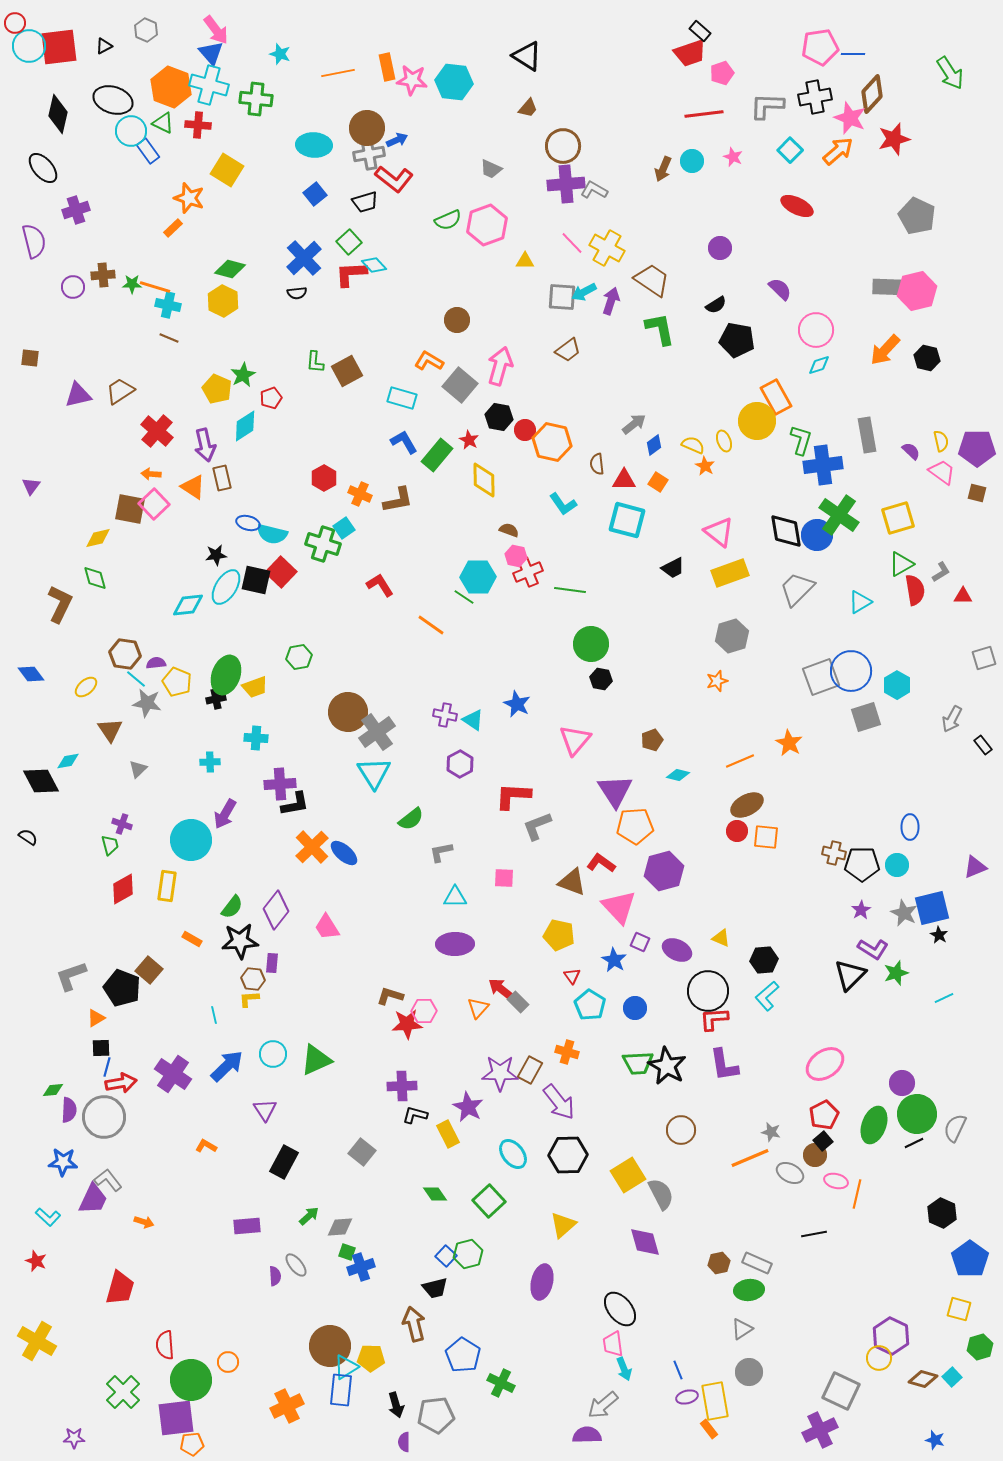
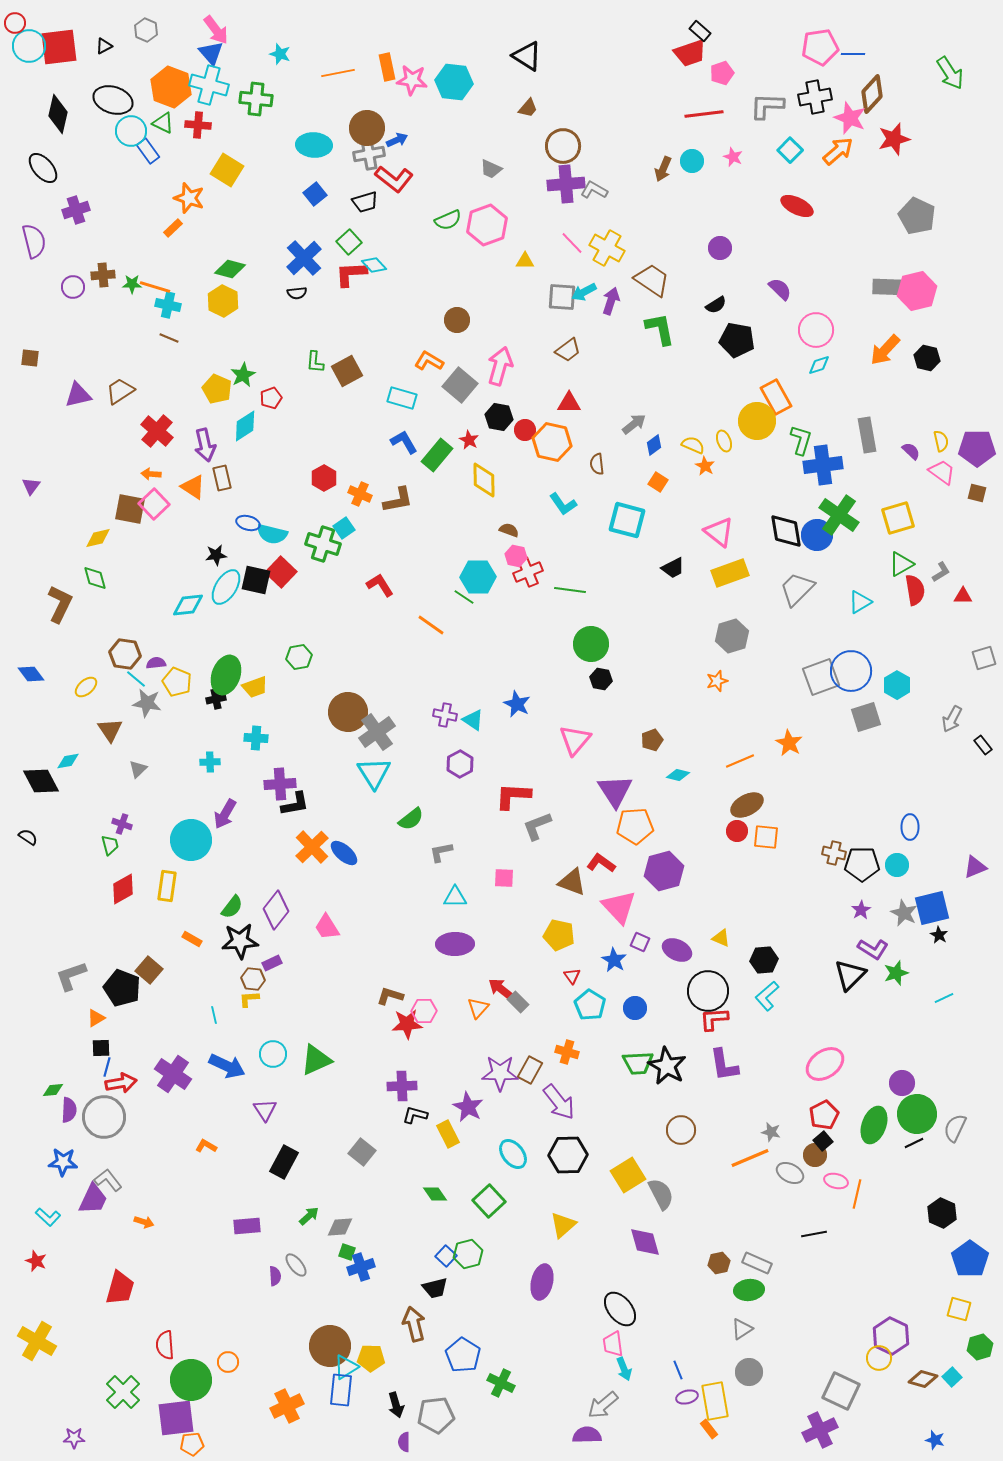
red triangle at (624, 480): moved 55 px left, 77 px up
purple rectangle at (272, 963): rotated 60 degrees clockwise
blue arrow at (227, 1066): rotated 69 degrees clockwise
